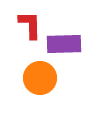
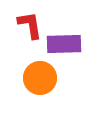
red L-shape: rotated 8 degrees counterclockwise
